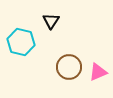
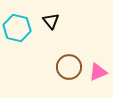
black triangle: rotated 12 degrees counterclockwise
cyan hexagon: moved 4 px left, 14 px up
